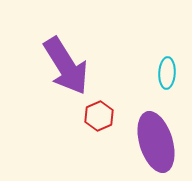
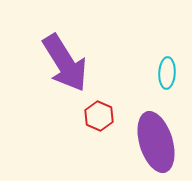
purple arrow: moved 1 px left, 3 px up
red hexagon: rotated 12 degrees counterclockwise
